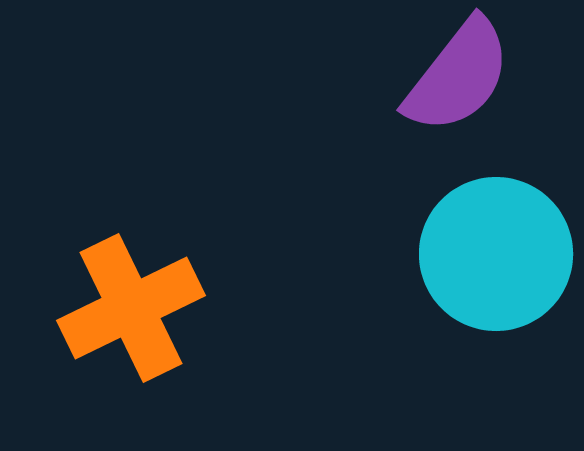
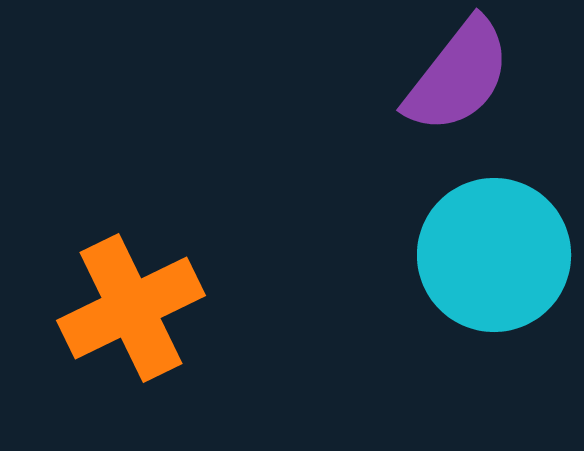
cyan circle: moved 2 px left, 1 px down
